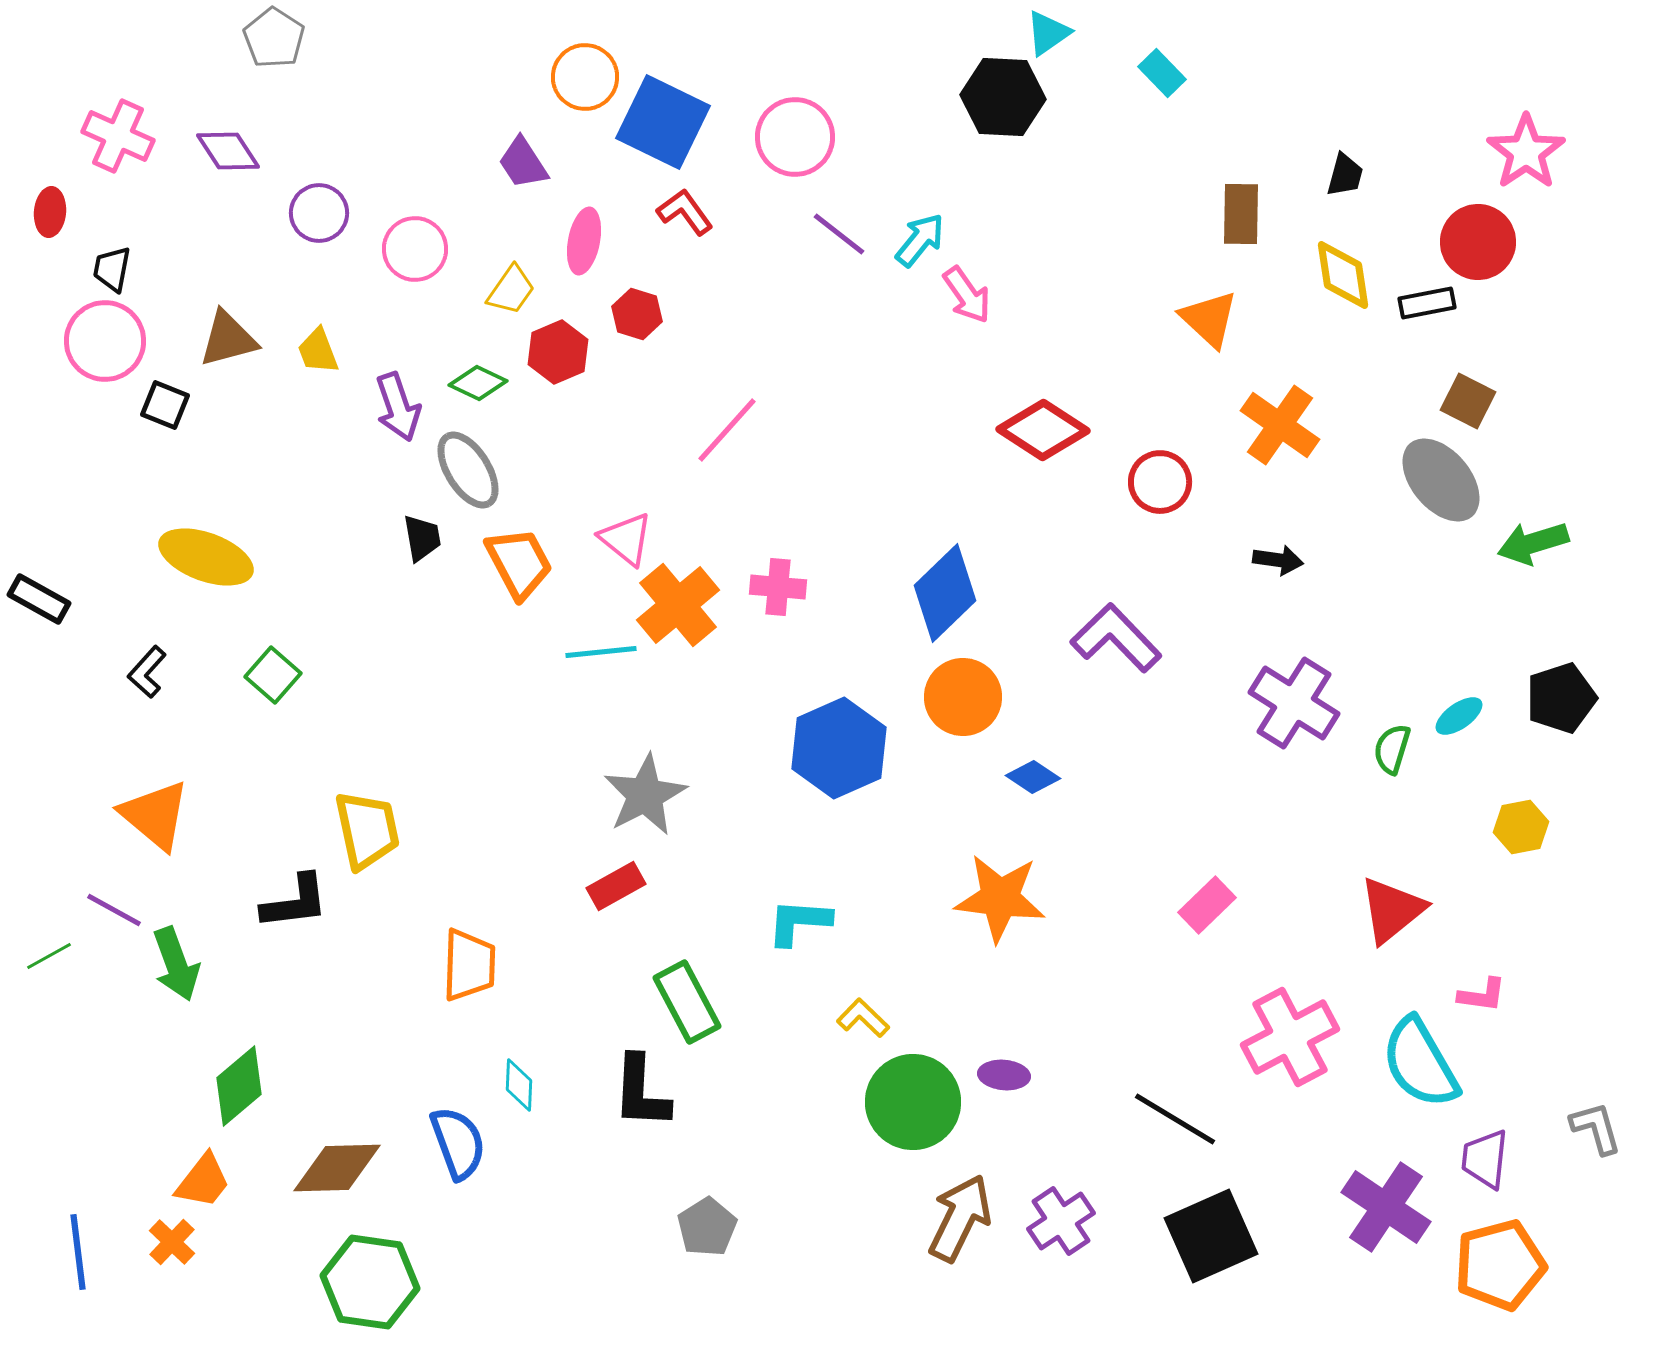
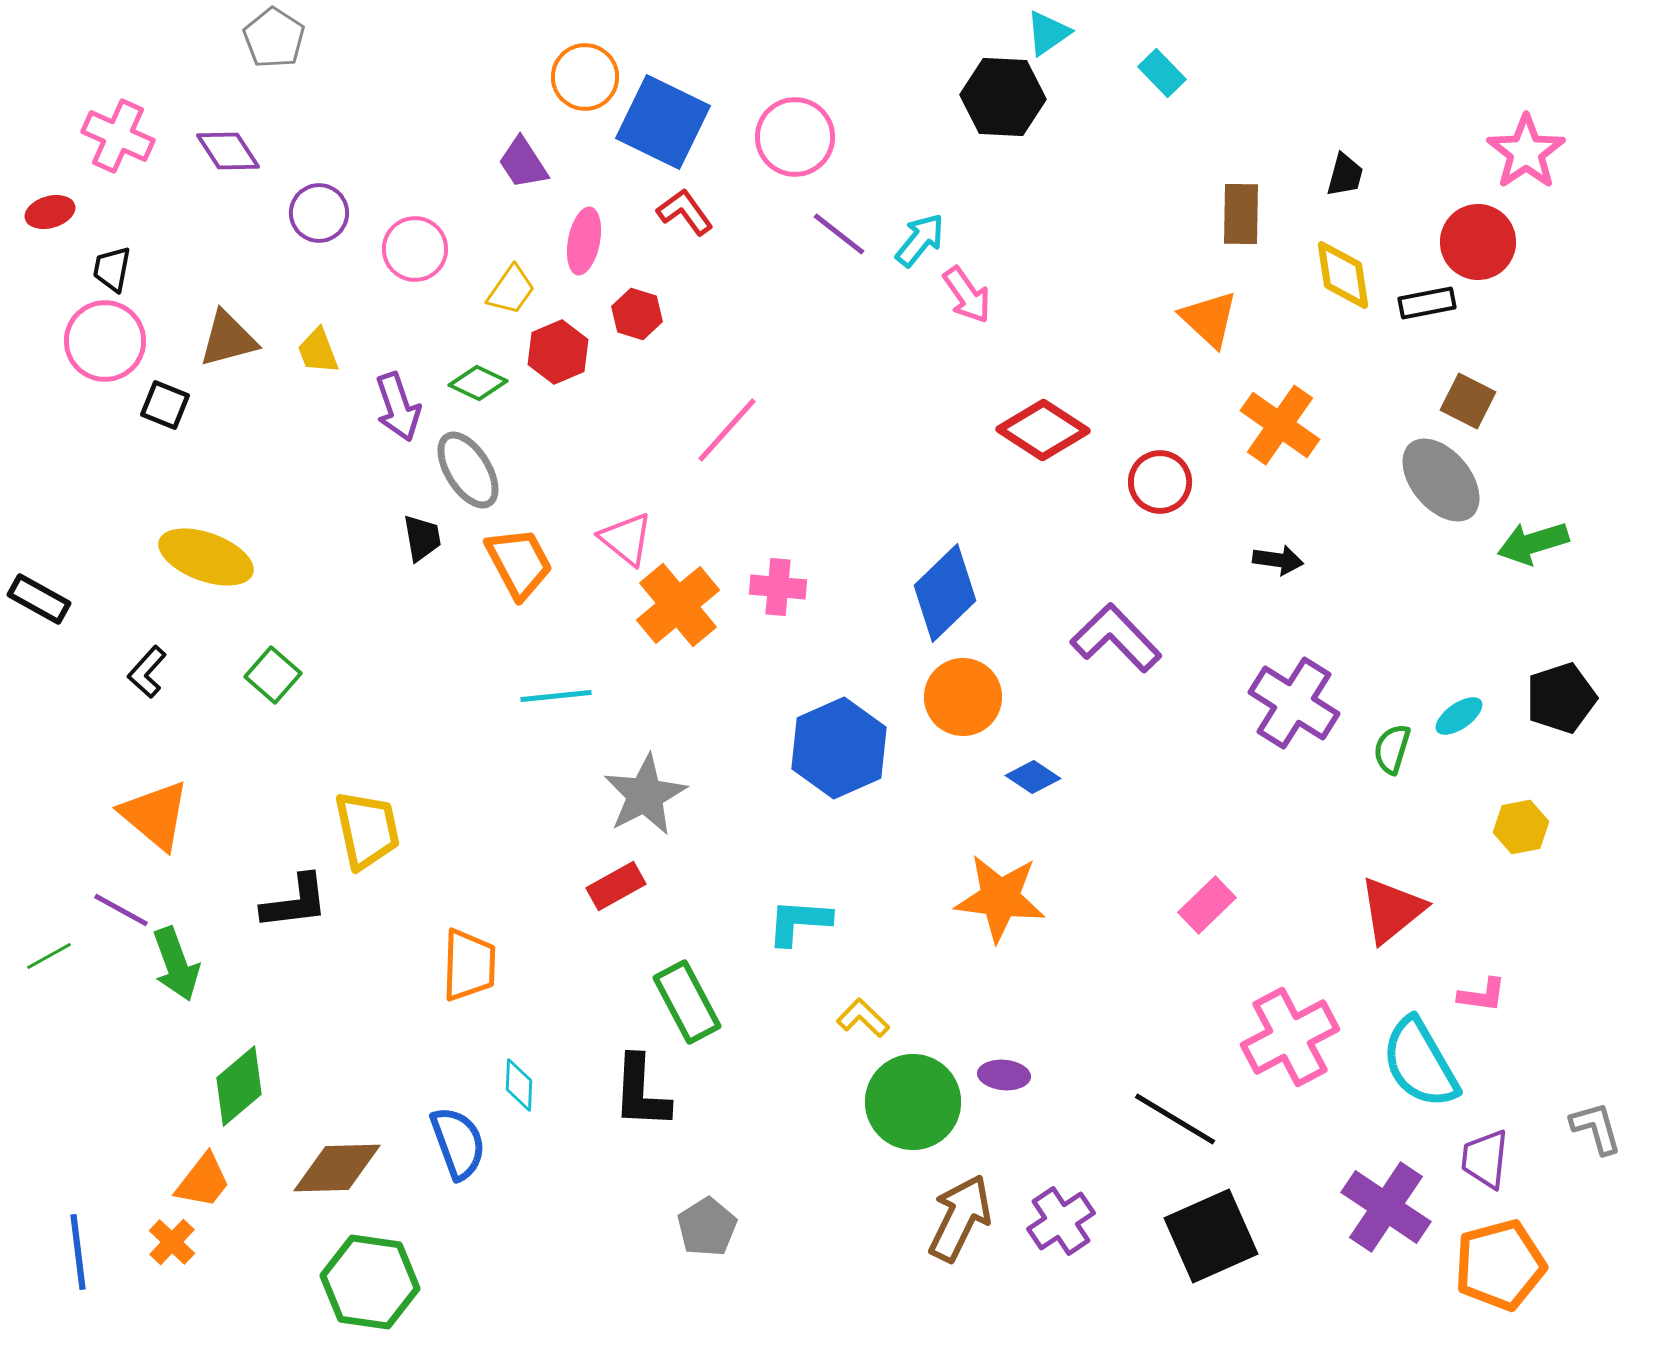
red ellipse at (50, 212): rotated 69 degrees clockwise
cyan line at (601, 652): moved 45 px left, 44 px down
purple line at (114, 910): moved 7 px right
